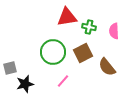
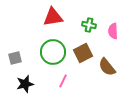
red triangle: moved 14 px left
green cross: moved 2 px up
pink semicircle: moved 1 px left
gray square: moved 5 px right, 10 px up
pink line: rotated 16 degrees counterclockwise
